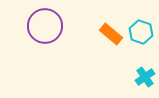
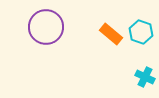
purple circle: moved 1 px right, 1 px down
cyan cross: rotated 30 degrees counterclockwise
